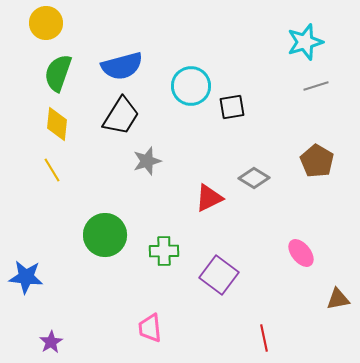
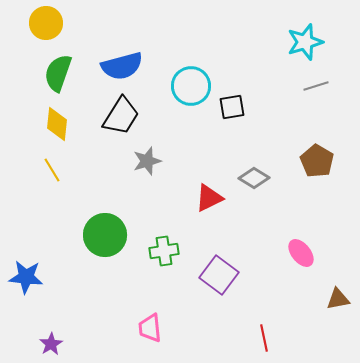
green cross: rotated 8 degrees counterclockwise
purple star: moved 2 px down
